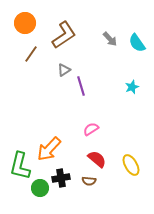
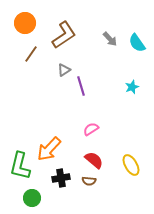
red semicircle: moved 3 px left, 1 px down
green circle: moved 8 px left, 10 px down
